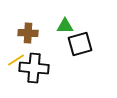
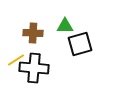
brown cross: moved 5 px right
